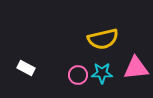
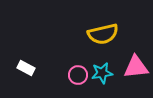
yellow semicircle: moved 5 px up
pink triangle: moved 1 px up
cyan star: rotated 10 degrees counterclockwise
